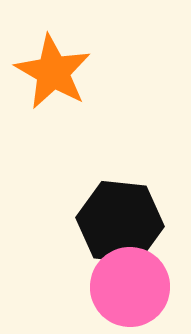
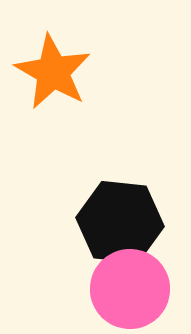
pink circle: moved 2 px down
